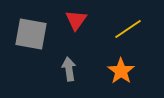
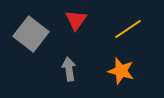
gray square: rotated 28 degrees clockwise
orange star: rotated 20 degrees counterclockwise
